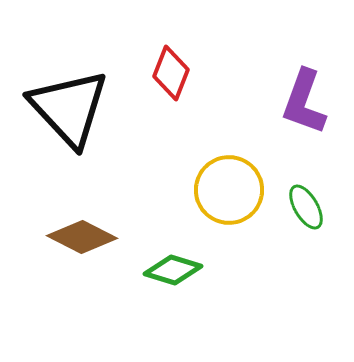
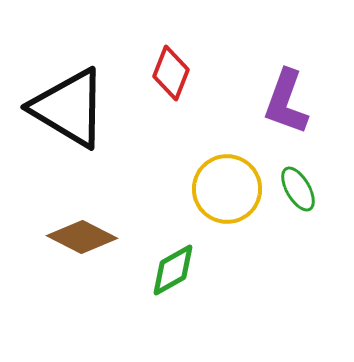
purple L-shape: moved 18 px left
black triangle: rotated 16 degrees counterclockwise
yellow circle: moved 2 px left, 1 px up
green ellipse: moved 8 px left, 18 px up
green diamond: rotated 46 degrees counterclockwise
